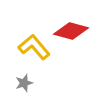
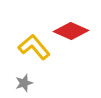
red diamond: rotated 8 degrees clockwise
